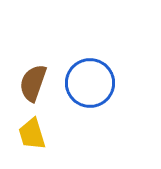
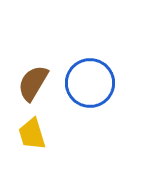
brown semicircle: rotated 12 degrees clockwise
